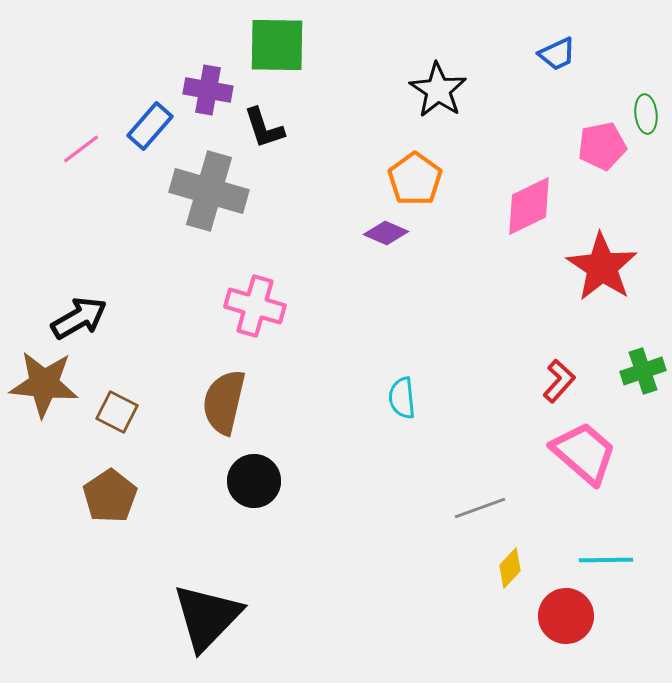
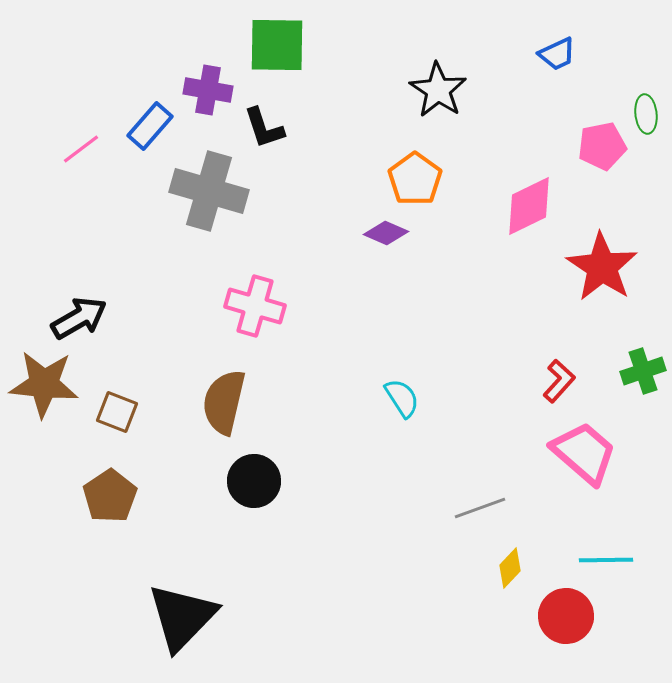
cyan semicircle: rotated 153 degrees clockwise
brown square: rotated 6 degrees counterclockwise
black triangle: moved 25 px left
